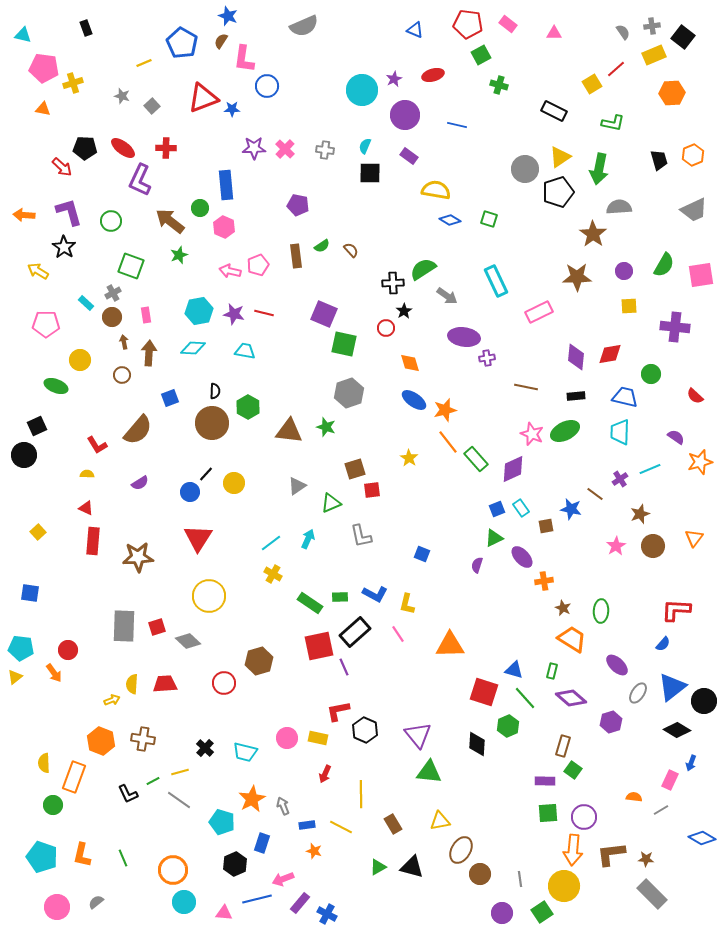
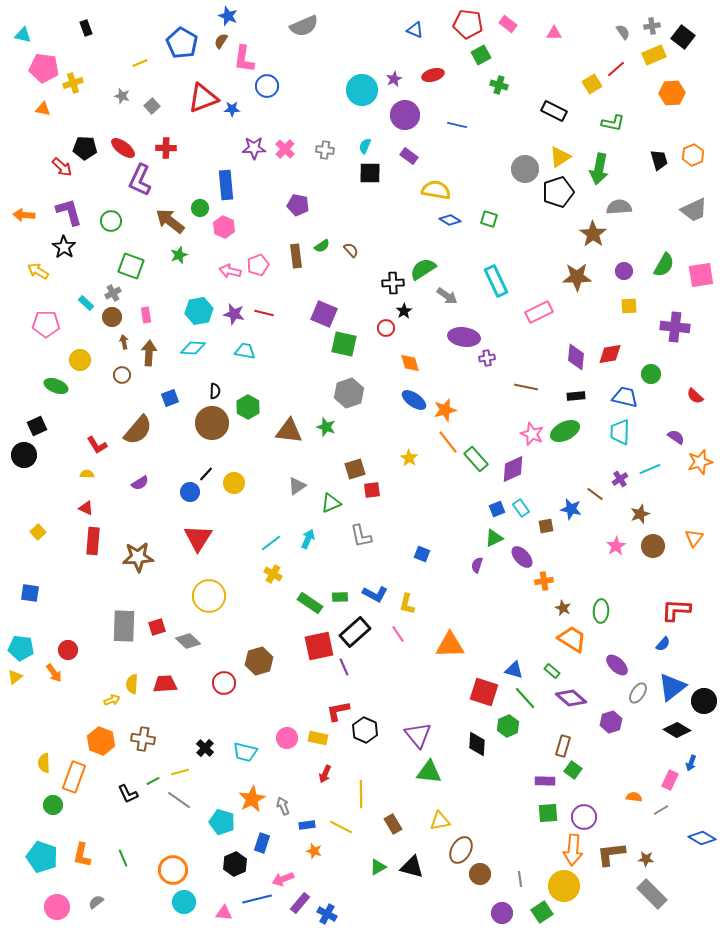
yellow line at (144, 63): moved 4 px left
green rectangle at (552, 671): rotated 63 degrees counterclockwise
